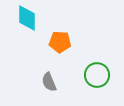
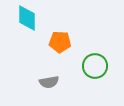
green circle: moved 2 px left, 9 px up
gray semicircle: rotated 78 degrees counterclockwise
